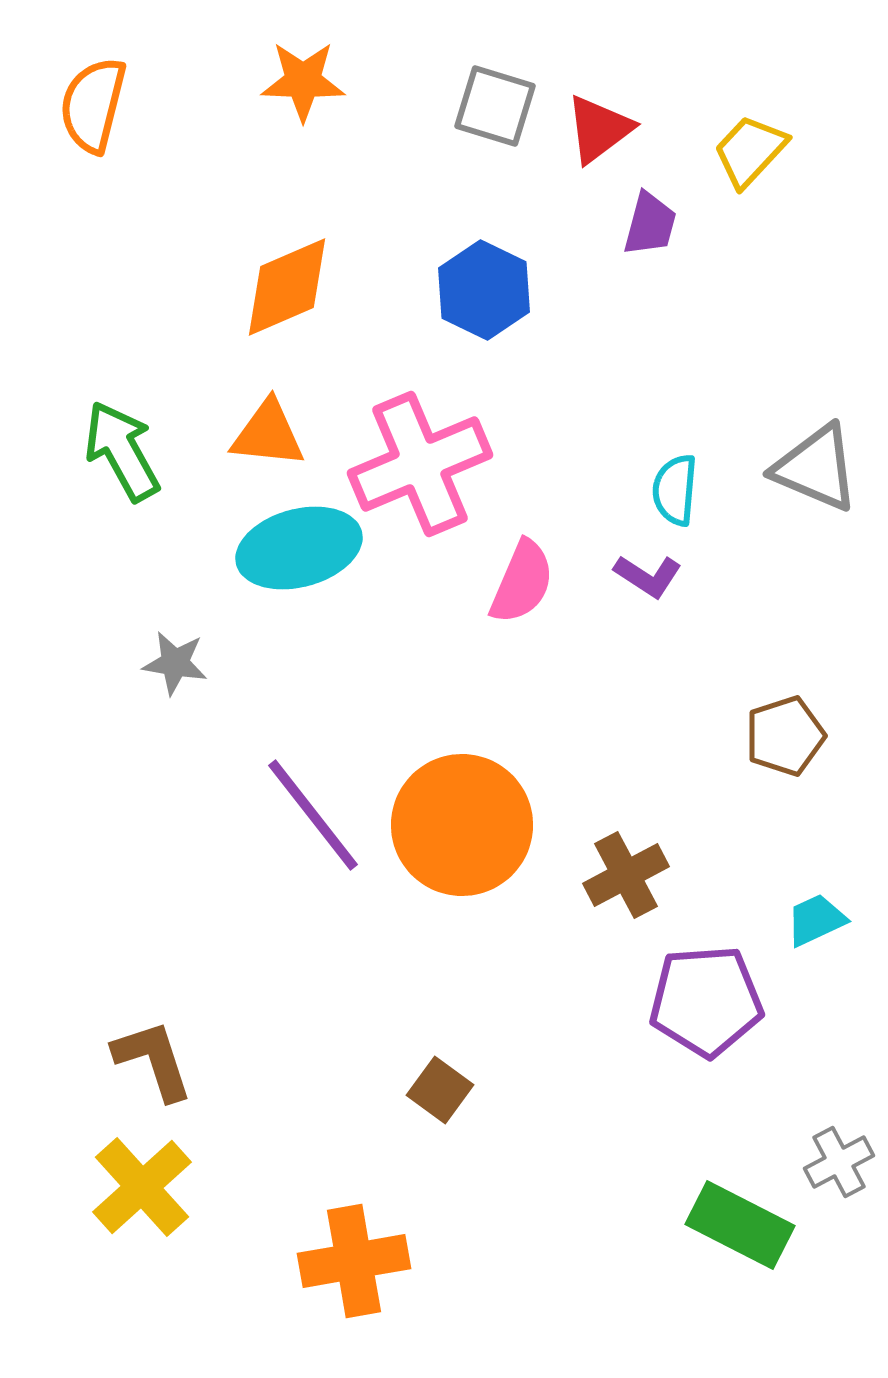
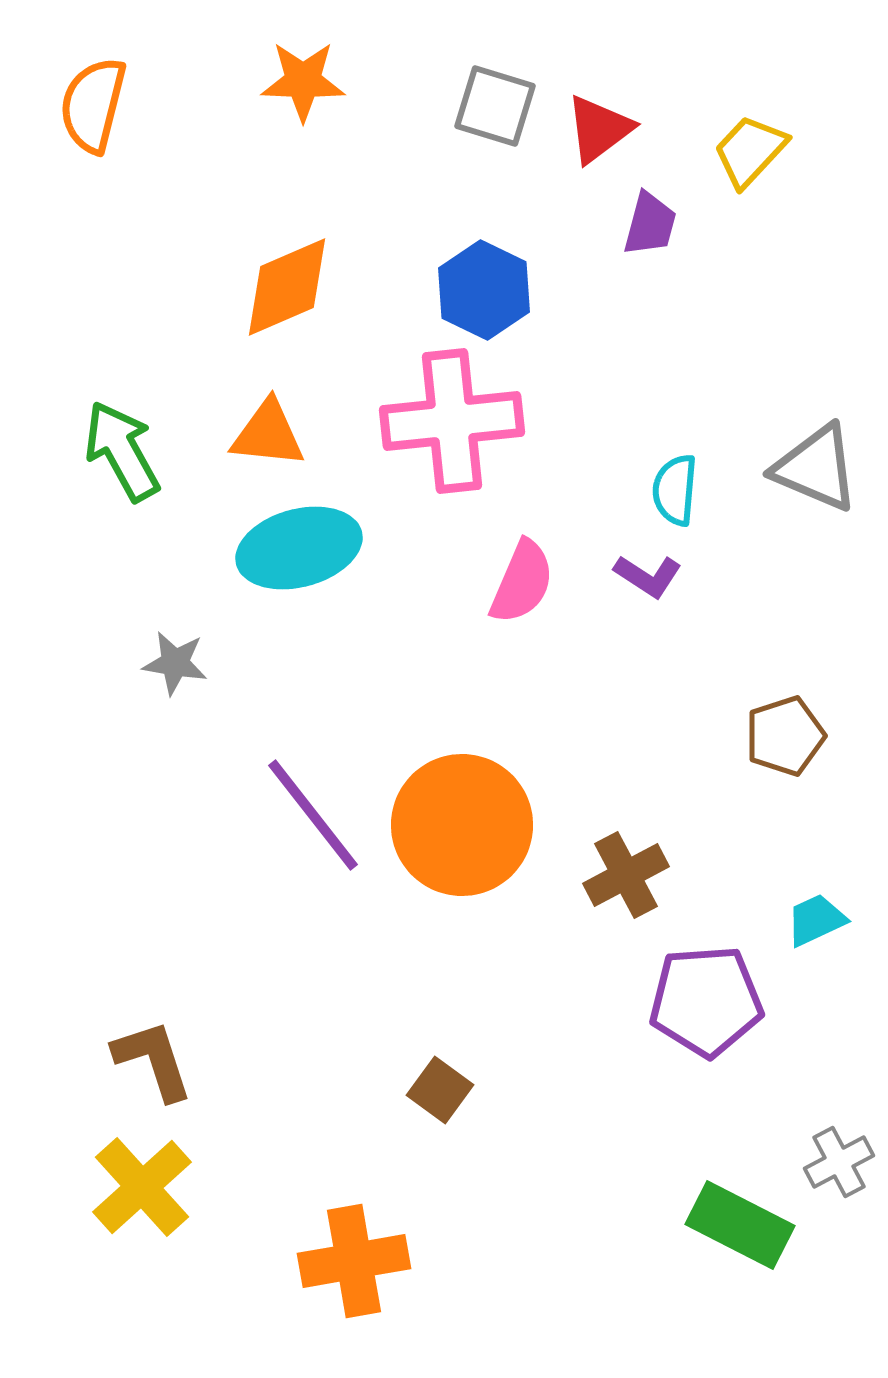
pink cross: moved 32 px right, 43 px up; rotated 17 degrees clockwise
